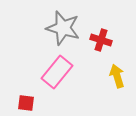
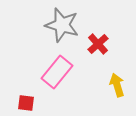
gray star: moved 1 px left, 3 px up
red cross: moved 3 px left, 4 px down; rotated 30 degrees clockwise
yellow arrow: moved 9 px down
